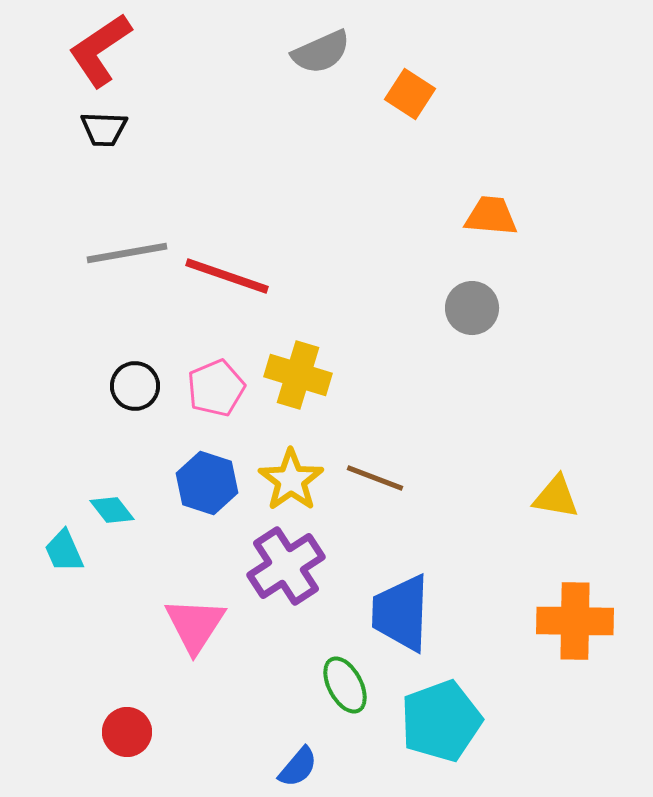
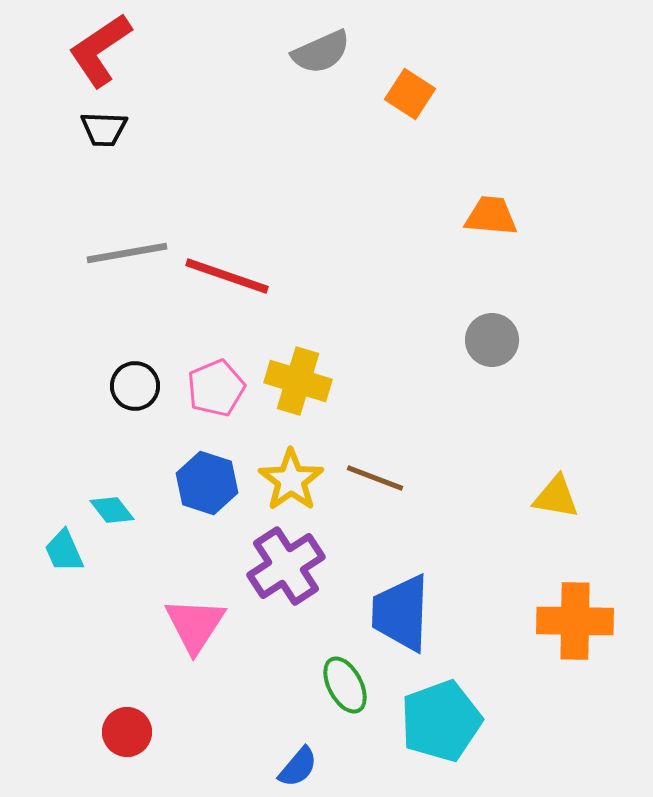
gray circle: moved 20 px right, 32 px down
yellow cross: moved 6 px down
